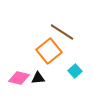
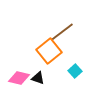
brown line: rotated 70 degrees counterclockwise
black triangle: rotated 24 degrees clockwise
